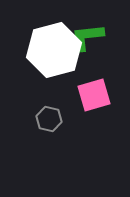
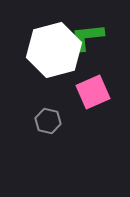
pink square: moved 1 px left, 3 px up; rotated 8 degrees counterclockwise
gray hexagon: moved 1 px left, 2 px down
